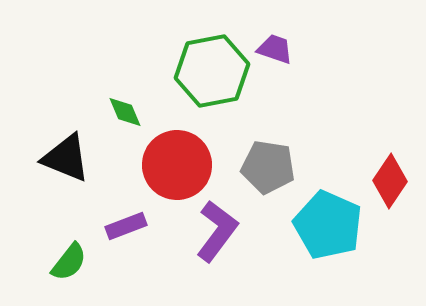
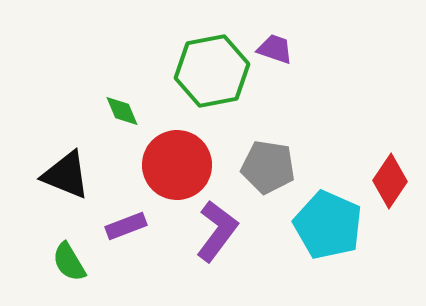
green diamond: moved 3 px left, 1 px up
black triangle: moved 17 px down
green semicircle: rotated 111 degrees clockwise
